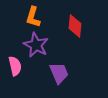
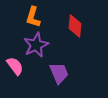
purple star: rotated 20 degrees clockwise
pink semicircle: rotated 24 degrees counterclockwise
